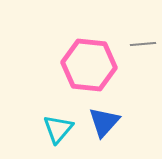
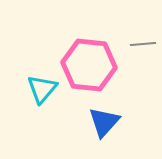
cyan triangle: moved 16 px left, 40 px up
